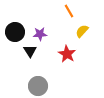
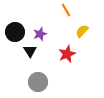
orange line: moved 3 px left, 1 px up
purple star: rotated 16 degrees counterclockwise
red star: rotated 18 degrees clockwise
gray circle: moved 4 px up
